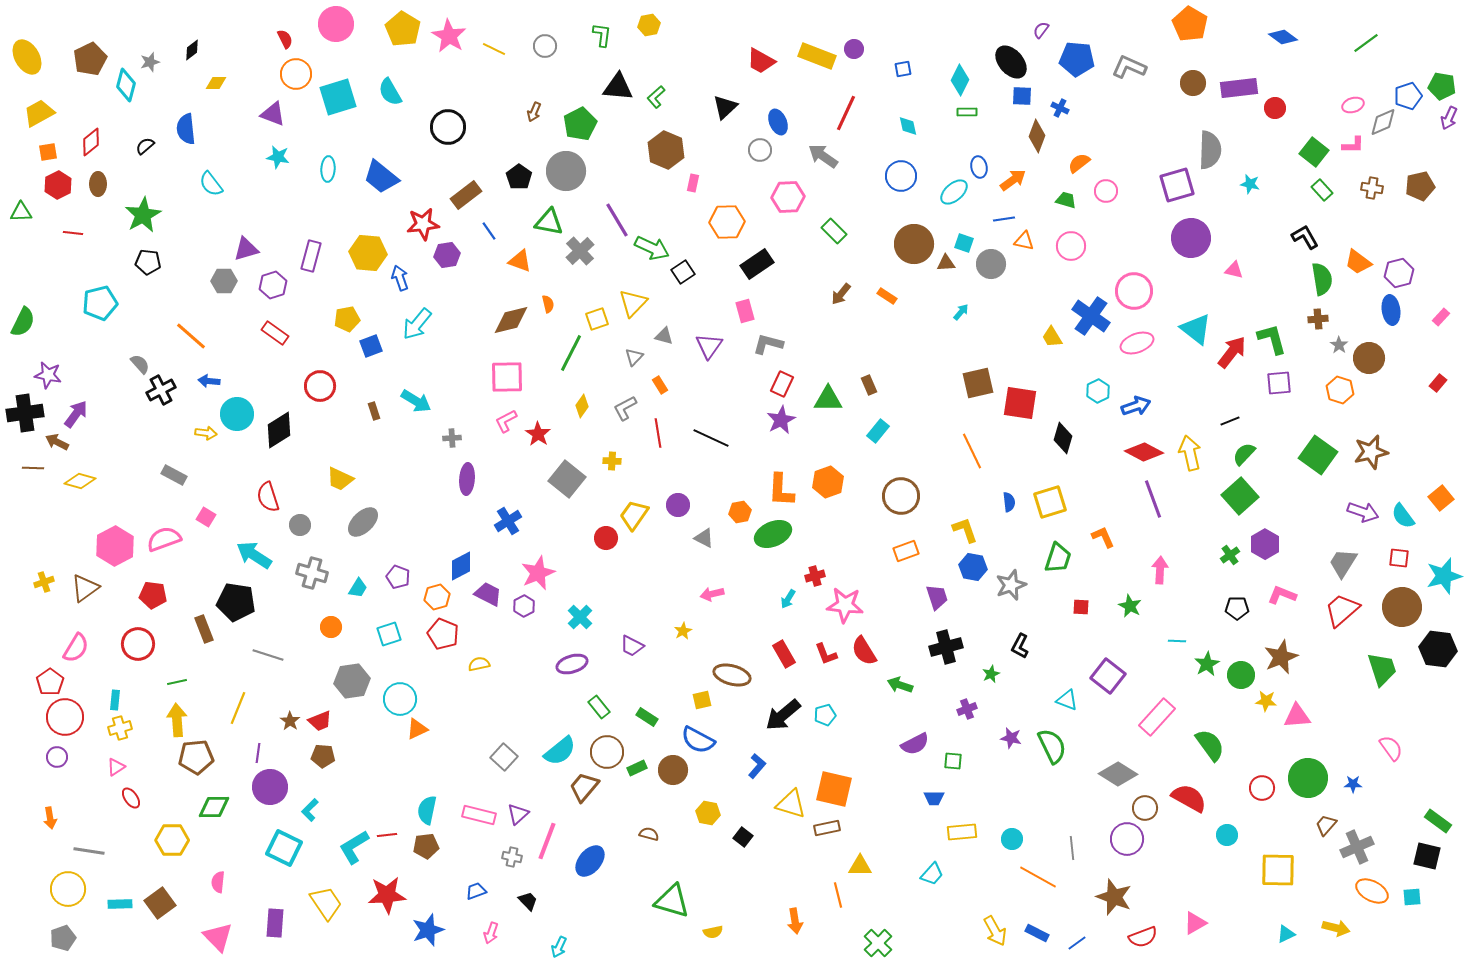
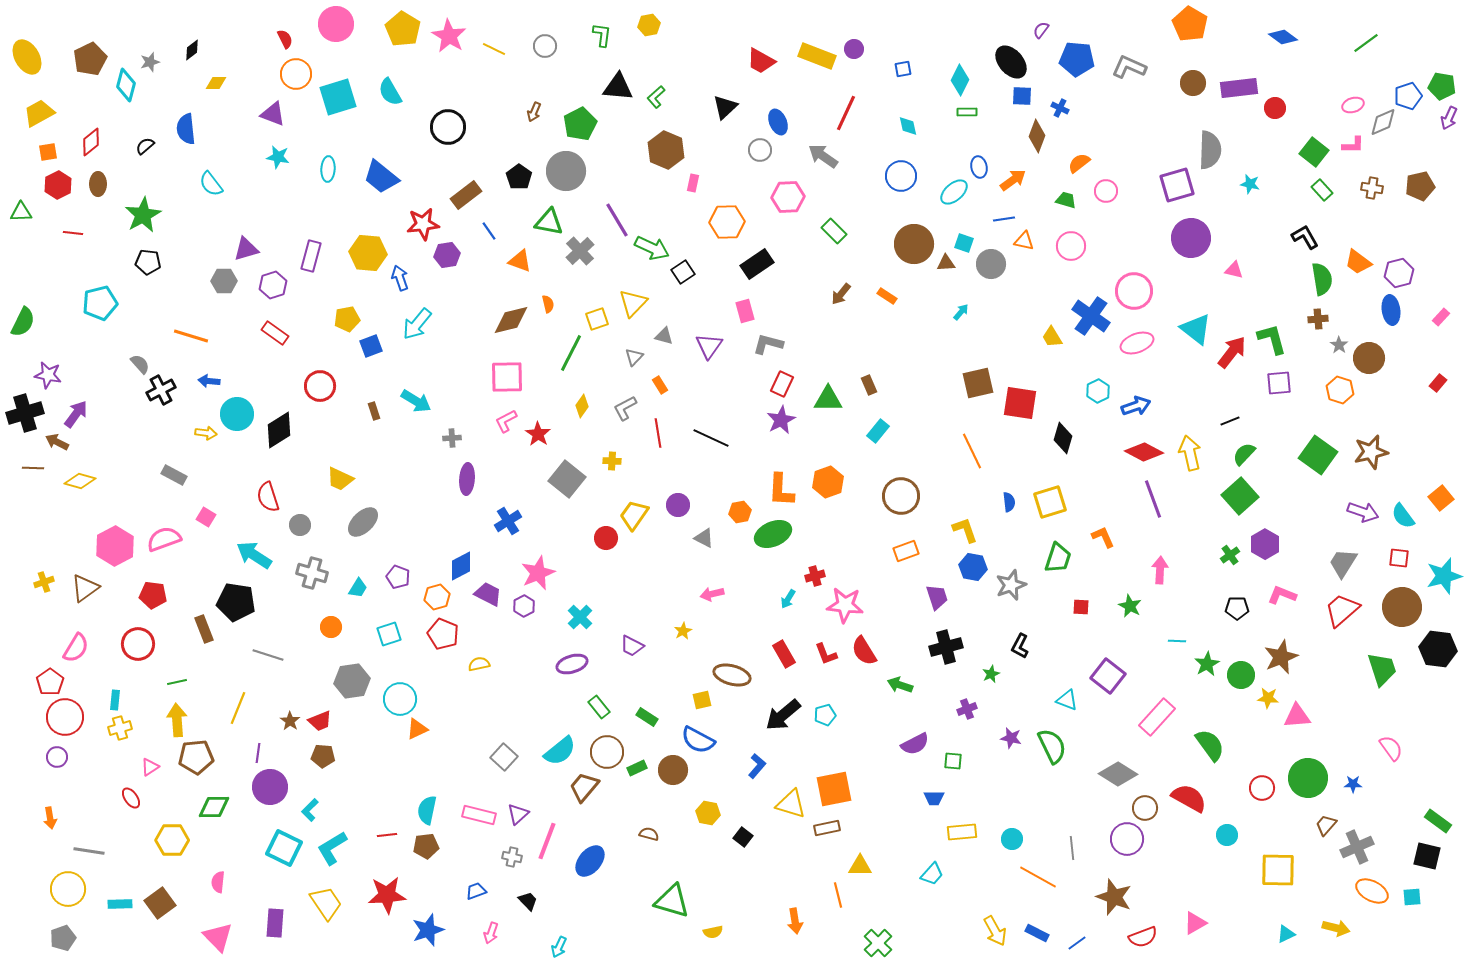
orange line at (191, 336): rotated 24 degrees counterclockwise
black cross at (25, 413): rotated 9 degrees counterclockwise
yellow star at (1266, 701): moved 2 px right, 3 px up
pink triangle at (116, 767): moved 34 px right
orange square at (834, 789): rotated 24 degrees counterclockwise
cyan L-shape at (354, 847): moved 22 px left, 1 px down
